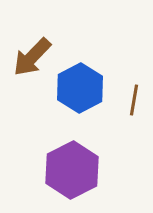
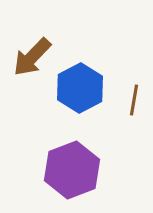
purple hexagon: rotated 6 degrees clockwise
